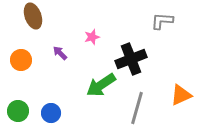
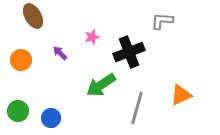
brown ellipse: rotated 10 degrees counterclockwise
black cross: moved 2 px left, 7 px up
blue circle: moved 5 px down
